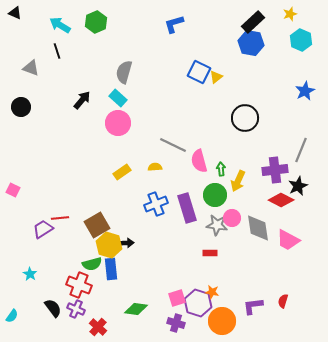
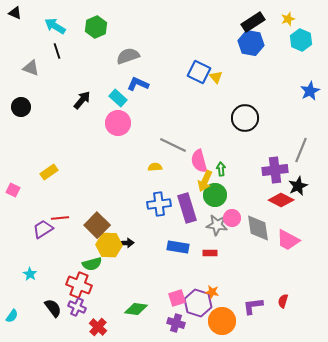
yellow star at (290, 14): moved 2 px left, 5 px down
green hexagon at (96, 22): moved 5 px down
black rectangle at (253, 22): rotated 10 degrees clockwise
blue L-shape at (174, 24): moved 36 px left, 60 px down; rotated 40 degrees clockwise
cyan arrow at (60, 25): moved 5 px left, 1 px down
gray semicircle at (124, 72): moved 4 px right, 16 px up; rotated 55 degrees clockwise
yellow triangle at (216, 77): rotated 32 degrees counterclockwise
blue star at (305, 91): moved 5 px right
yellow rectangle at (122, 172): moved 73 px left
yellow arrow at (238, 181): moved 33 px left
blue cross at (156, 204): moved 3 px right; rotated 15 degrees clockwise
brown square at (97, 225): rotated 15 degrees counterclockwise
yellow hexagon at (109, 245): rotated 15 degrees counterclockwise
blue rectangle at (111, 269): moved 67 px right, 22 px up; rotated 75 degrees counterclockwise
purple cross at (76, 309): moved 1 px right, 2 px up
